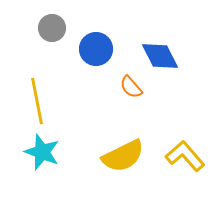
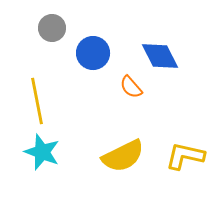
blue circle: moved 3 px left, 4 px down
yellow L-shape: rotated 36 degrees counterclockwise
